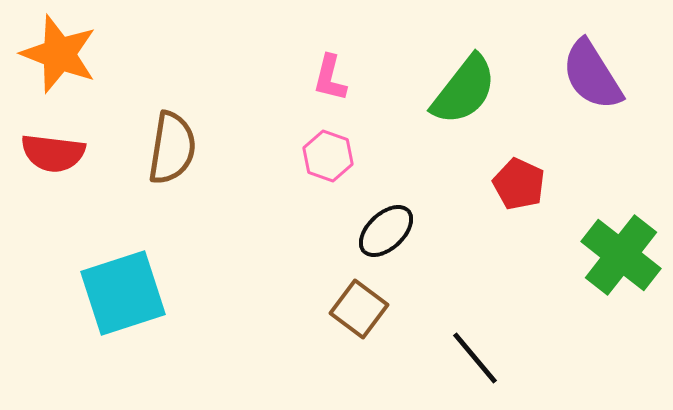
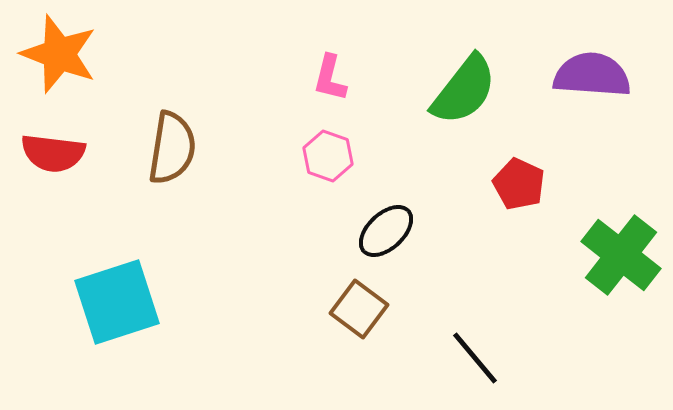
purple semicircle: rotated 126 degrees clockwise
cyan square: moved 6 px left, 9 px down
